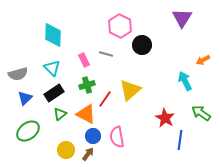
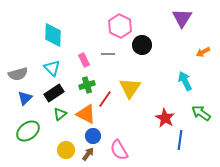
gray line: moved 2 px right; rotated 16 degrees counterclockwise
orange arrow: moved 8 px up
yellow triangle: moved 2 px up; rotated 15 degrees counterclockwise
pink semicircle: moved 2 px right, 13 px down; rotated 20 degrees counterclockwise
